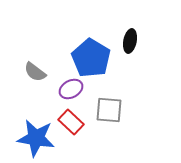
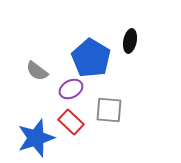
gray semicircle: moved 2 px right, 1 px up
blue star: rotated 27 degrees counterclockwise
